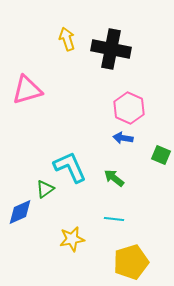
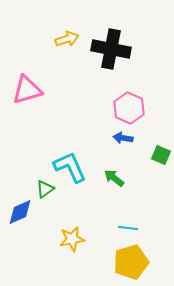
yellow arrow: rotated 90 degrees clockwise
cyan line: moved 14 px right, 9 px down
